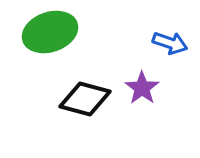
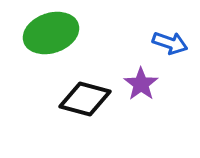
green ellipse: moved 1 px right, 1 px down
purple star: moved 1 px left, 4 px up
